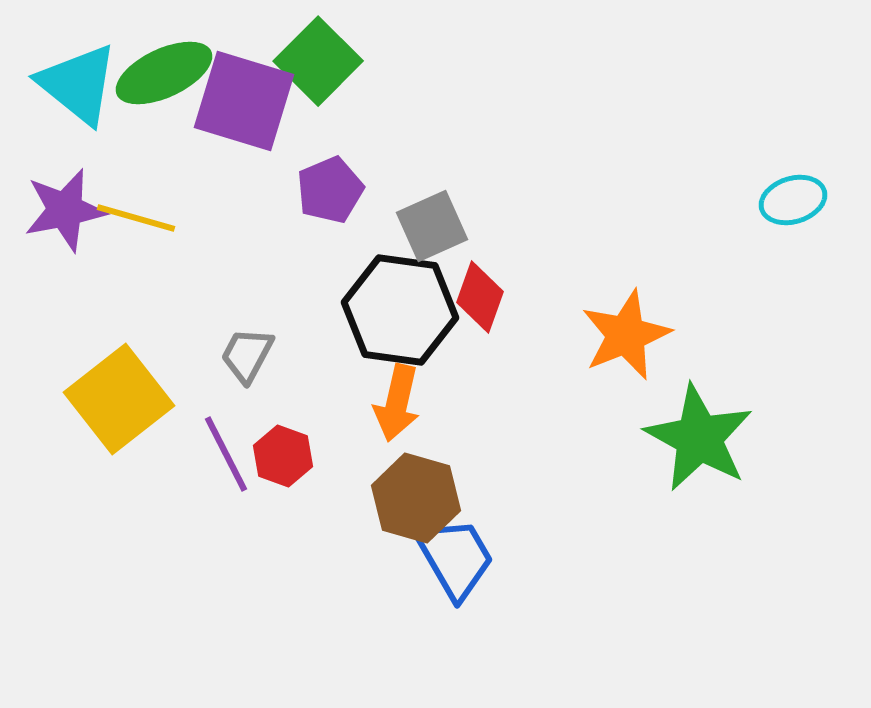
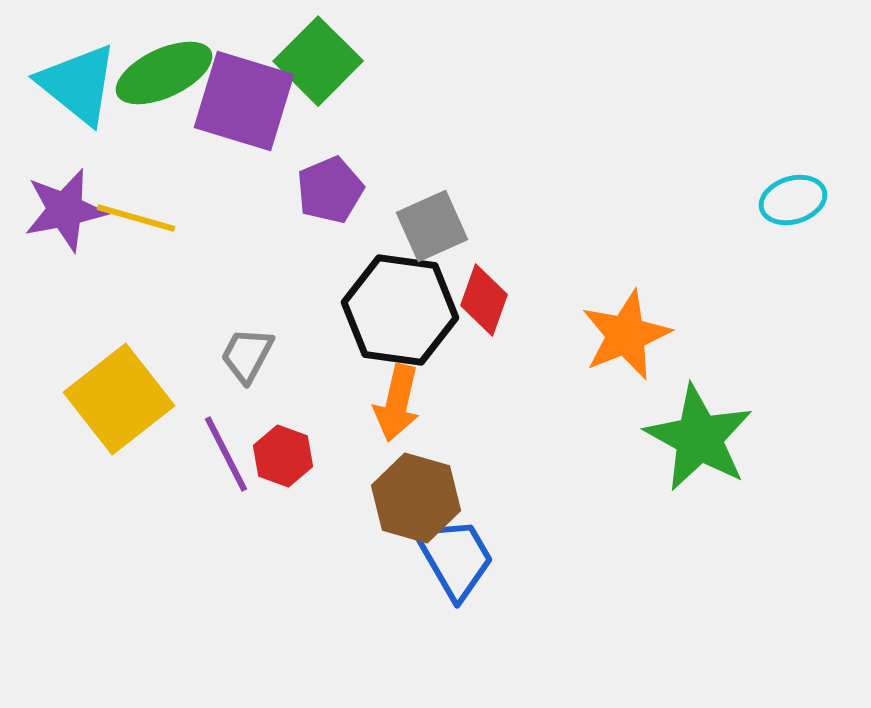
red diamond: moved 4 px right, 3 px down
